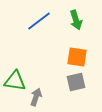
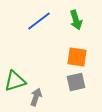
green triangle: rotated 25 degrees counterclockwise
